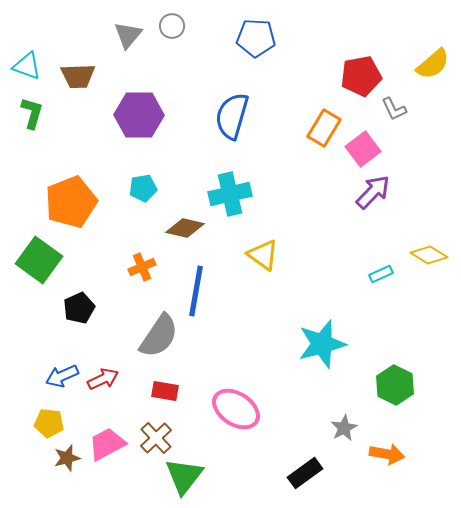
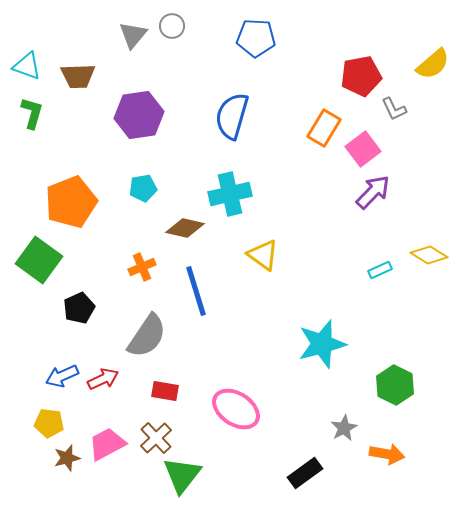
gray triangle: moved 5 px right
purple hexagon: rotated 9 degrees counterclockwise
cyan rectangle: moved 1 px left, 4 px up
blue line: rotated 27 degrees counterclockwise
gray semicircle: moved 12 px left
green triangle: moved 2 px left, 1 px up
